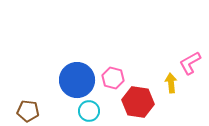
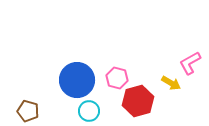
pink hexagon: moved 4 px right
yellow arrow: rotated 126 degrees clockwise
red hexagon: moved 1 px up; rotated 24 degrees counterclockwise
brown pentagon: rotated 10 degrees clockwise
